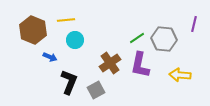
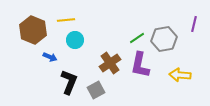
gray hexagon: rotated 15 degrees counterclockwise
